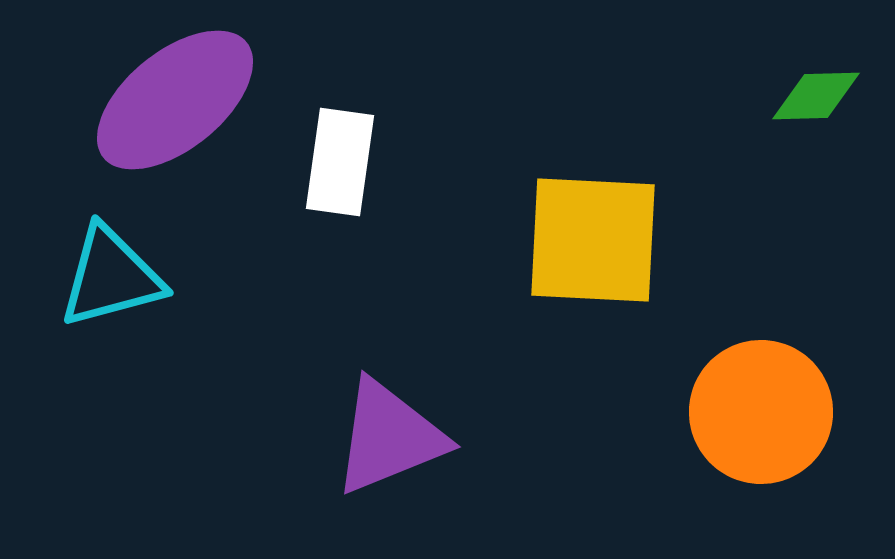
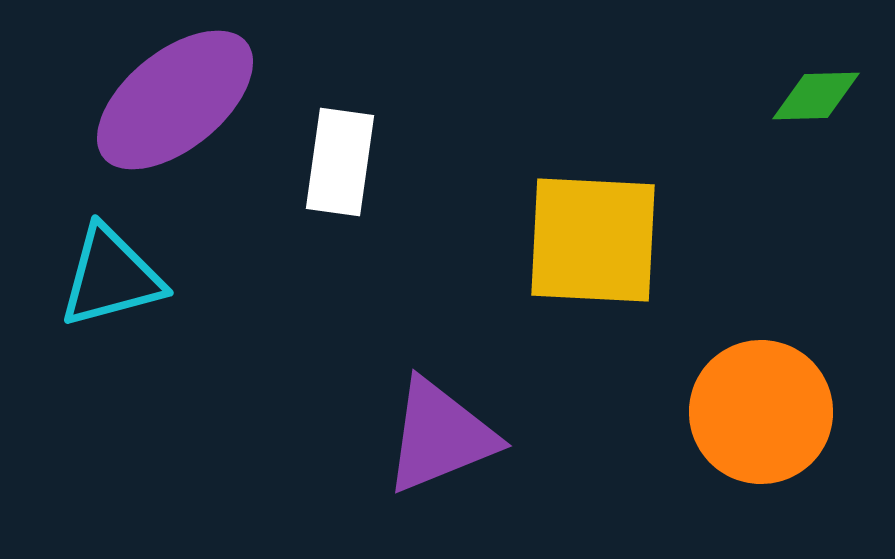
purple triangle: moved 51 px right, 1 px up
